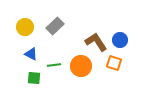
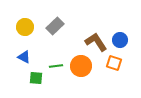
blue triangle: moved 7 px left, 3 px down
green line: moved 2 px right, 1 px down
green square: moved 2 px right
